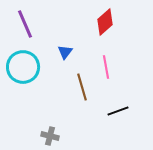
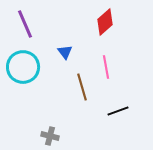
blue triangle: rotated 14 degrees counterclockwise
